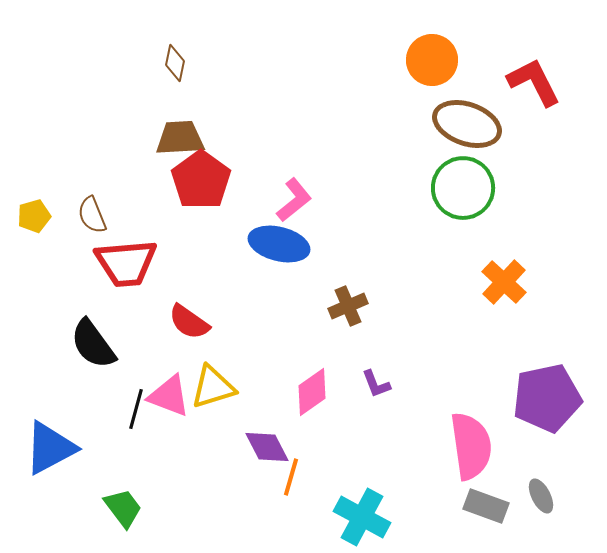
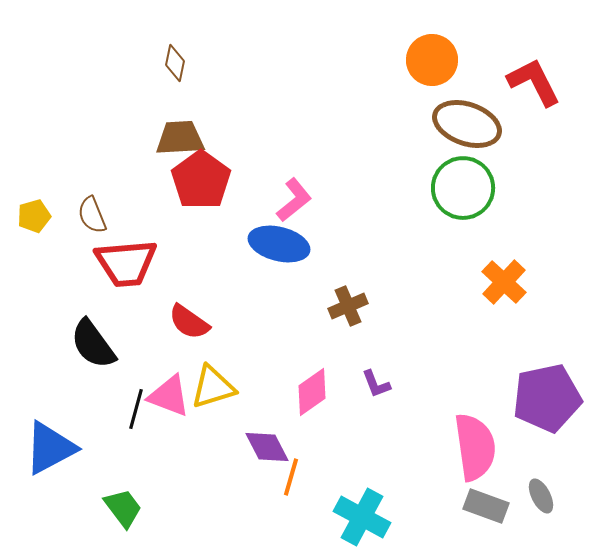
pink semicircle: moved 4 px right, 1 px down
